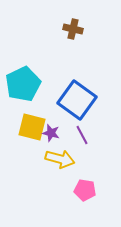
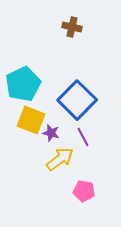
brown cross: moved 1 px left, 2 px up
blue square: rotated 9 degrees clockwise
yellow square: moved 1 px left, 7 px up; rotated 8 degrees clockwise
purple line: moved 1 px right, 2 px down
yellow arrow: rotated 52 degrees counterclockwise
pink pentagon: moved 1 px left, 1 px down
